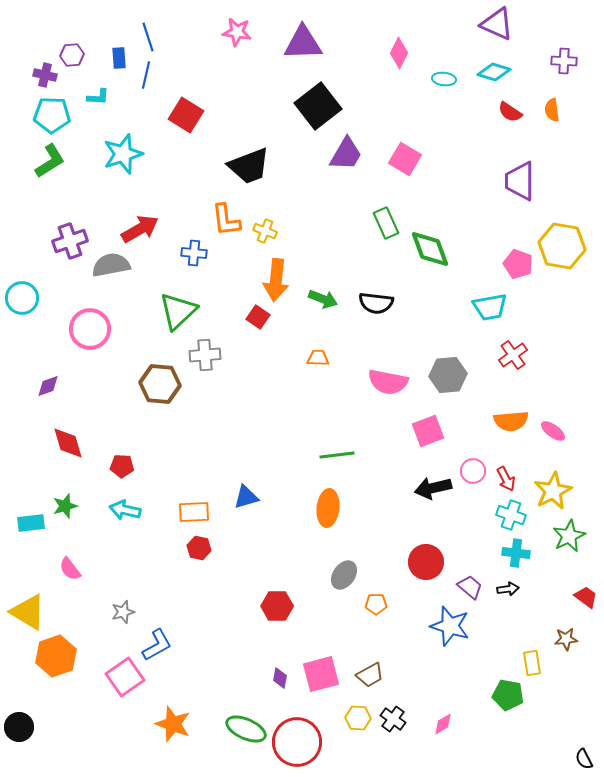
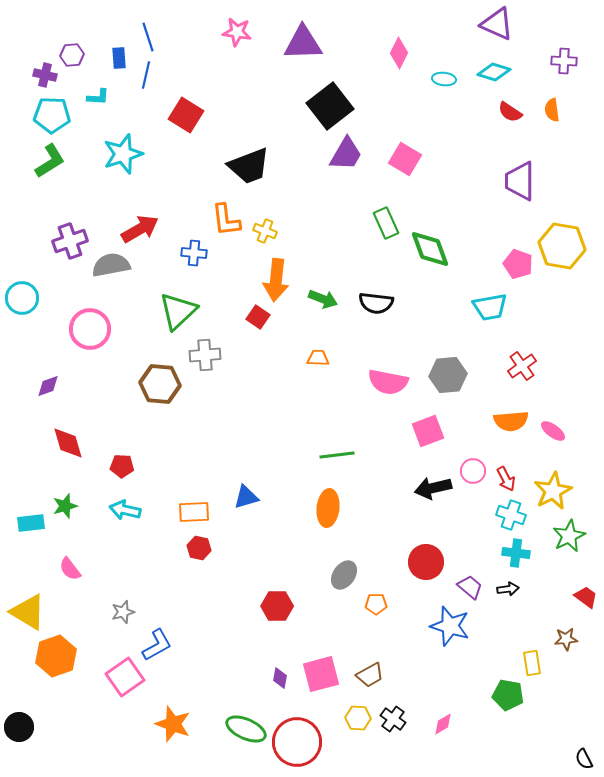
black square at (318, 106): moved 12 px right
red cross at (513, 355): moved 9 px right, 11 px down
